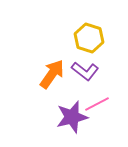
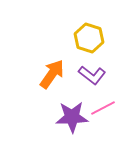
purple L-shape: moved 7 px right, 4 px down
pink line: moved 6 px right, 4 px down
purple star: rotated 12 degrees clockwise
